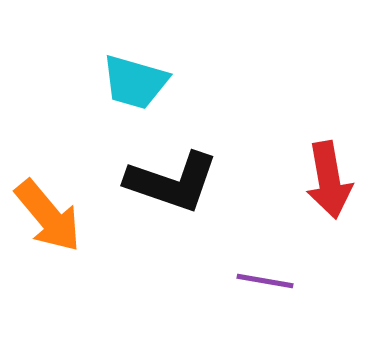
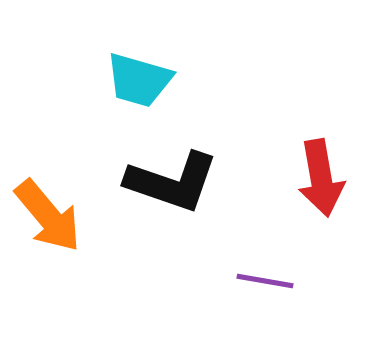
cyan trapezoid: moved 4 px right, 2 px up
red arrow: moved 8 px left, 2 px up
